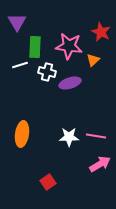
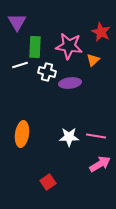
purple ellipse: rotated 10 degrees clockwise
